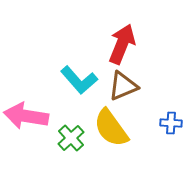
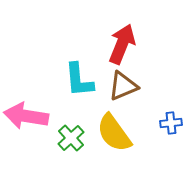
cyan L-shape: rotated 36 degrees clockwise
blue cross: rotated 10 degrees counterclockwise
yellow semicircle: moved 3 px right, 5 px down
